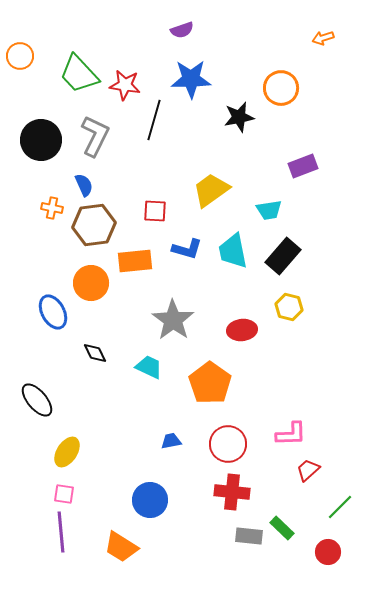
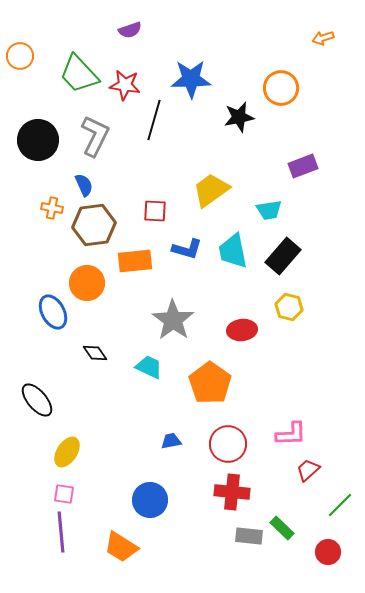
purple semicircle at (182, 30): moved 52 px left
black circle at (41, 140): moved 3 px left
orange circle at (91, 283): moved 4 px left
black diamond at (95, 353): rotated 10 degrees counterclockwise
green line at (340, 507): moved 2 px up
